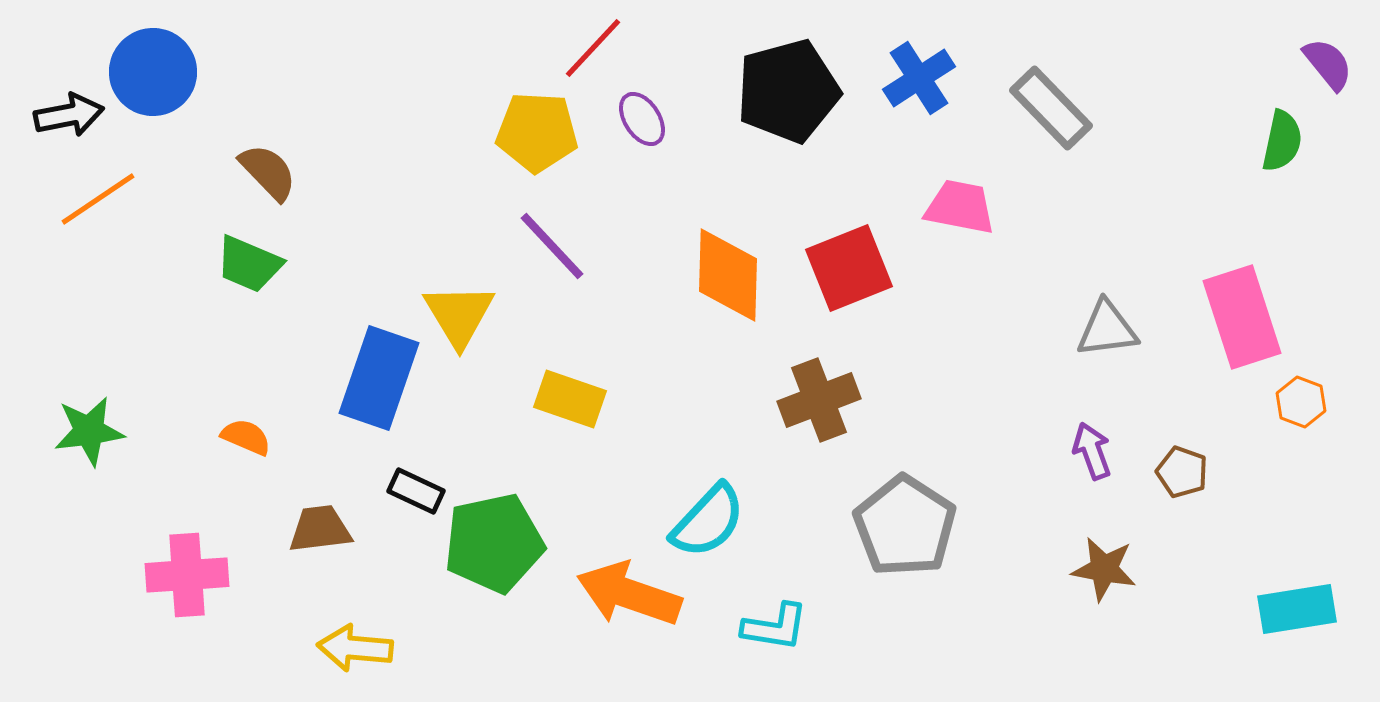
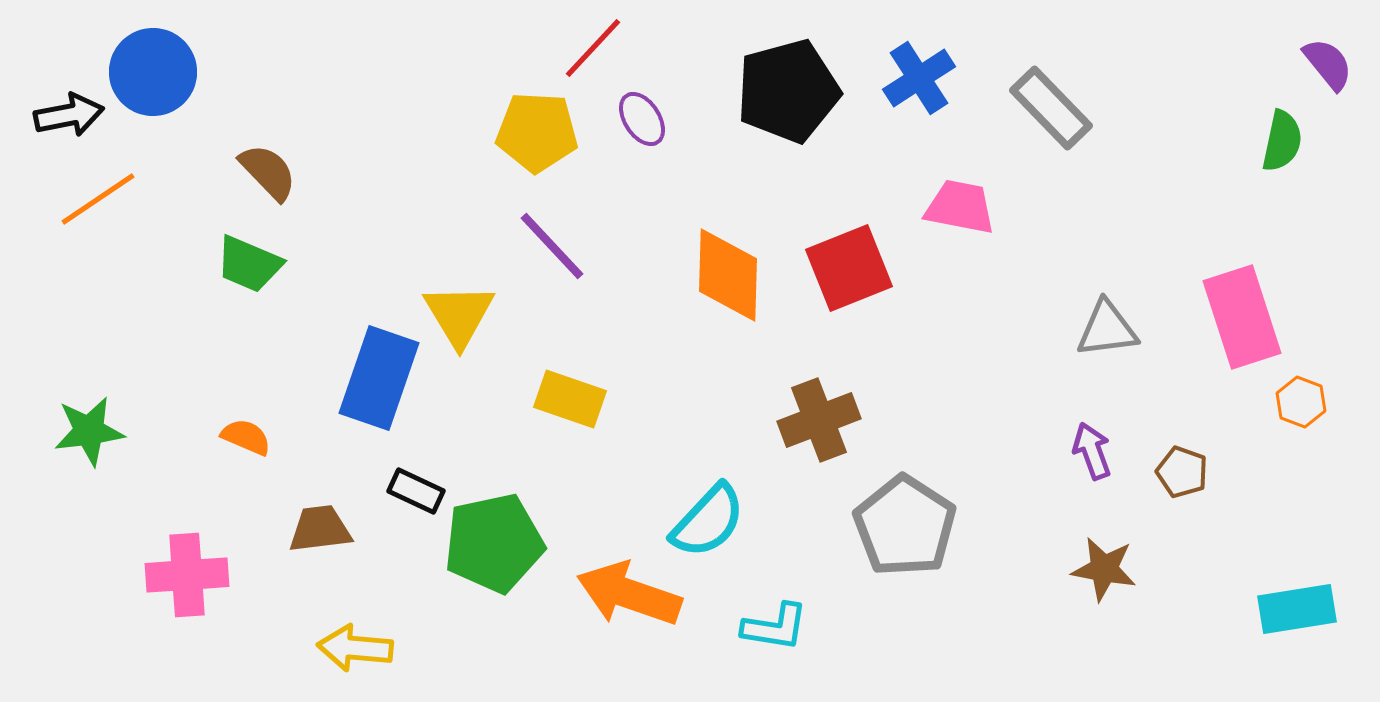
brown cross: moved 20 px down
